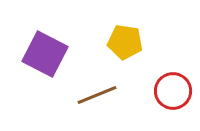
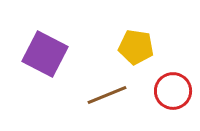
yellow pentagon: moved 11 px right, 5 px down
brown line: moved 10 px right
